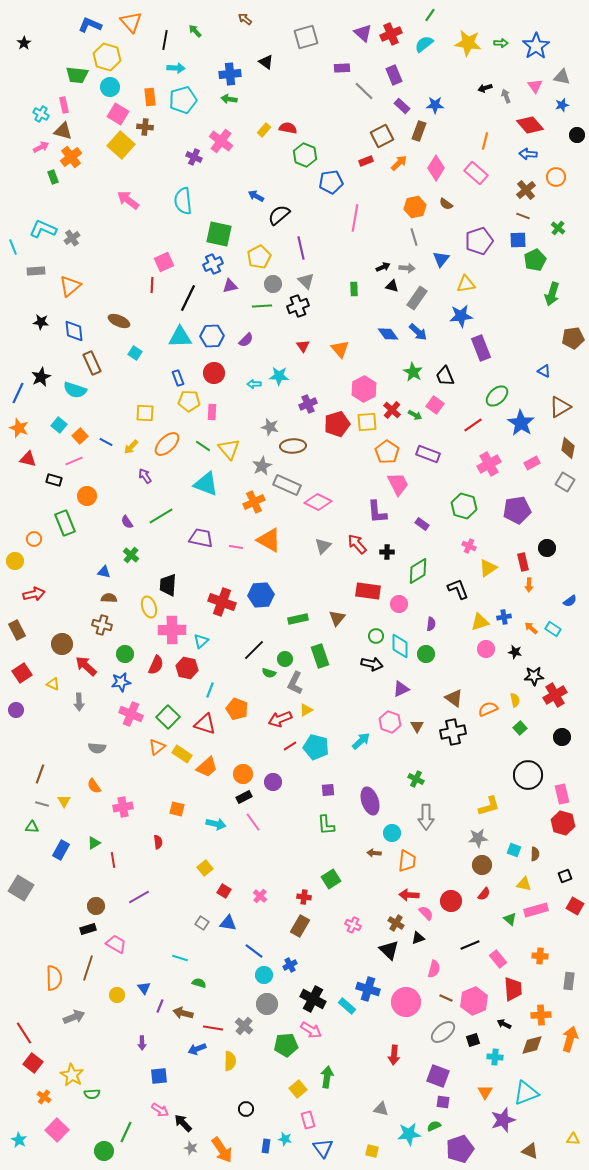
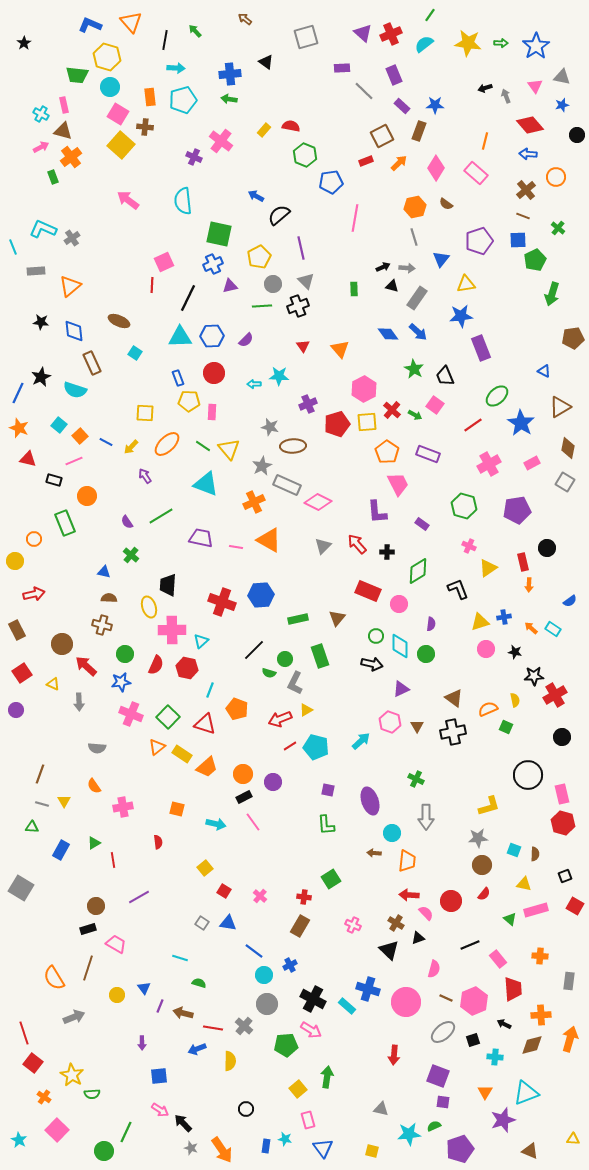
red semicircle at (288, 128): moved 3 px right, 2 px up
green star at (413, 372): moved 1 px right, 3 px up
red rectangle at (368, 591): rotated 15 degrees clockwise
green square at (520, 728): moved 14 px left, 1 px up; rotated 24 degrees counterclockwise
purple square at (328, 790): rotated 16 degrees clockwise
orange semicircle at (54, 978): rotated 150 degrees clockwise
red line at (24, 1033): rotated 15 degrees clockwise
